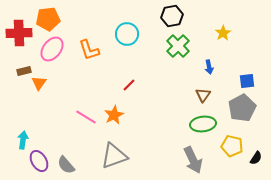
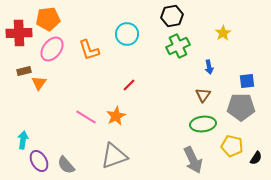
green cross: rotated 20 degrees clockwise
gray pentagon: moved 1 px left, 1 px up; rotated 28 degrees clockwise
orange star: moved 2 px right, 1 px down
